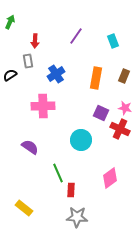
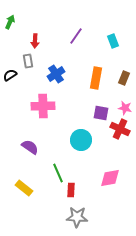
brown rectangle: moved 2 px down
purple square: rotated 14 degrees counterclockwise
pink diamond: rotated 25 degrees clockwise
yellow rectangle: moved 20 px up
